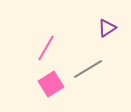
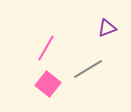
purple triangle: rotated 12 degrees clockwise
pink square: moved 3 px left; rotated 20 degrees counterclockwise
